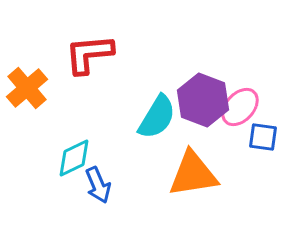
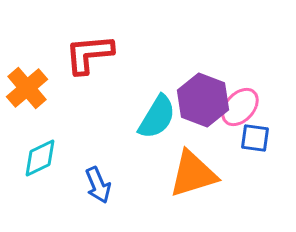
blue square: moved 8 px left, 1 px down
cyan diamond: moved 34 px left
orange triangle: rotated 8 degrees counterclockwise
